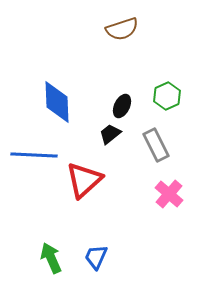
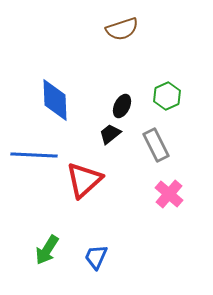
blue diamond: moved 2 px left, 2 px up
green arrow: moved 4 px left, 8 px up; rotated 124 degrees counterclockwise
